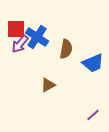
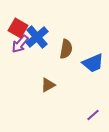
red square: moved 2 px right, 1 px up; rotated 30 degrees clockwise
blue cross: rotated 15 degrees clockwise
